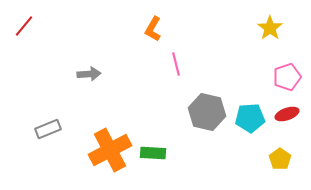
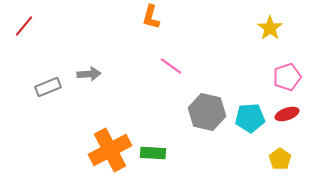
orange L-shape: moved 2 px left, 12 px up; rotated 15 degrees counterclockwise
pink line: moved 5 px left, 2 px down; rotated 40 degrees counterclockwise
gray rectangle: moved 42 px up
